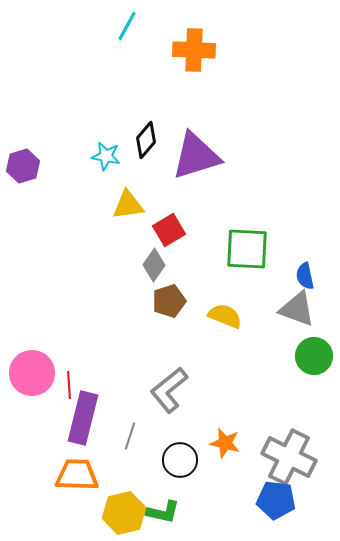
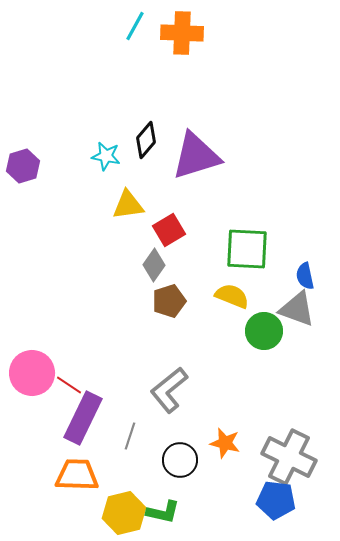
cyan line: moved 8 px right
orange cross: moved 12 px left, 17 px up
yellow semicircle: moved 7 px right, 20 px up
green circle: moved 50 px left, 25 px up
red line: rotated 52 degrees counterclockwise
purple rectangle: rotated 12 degrees clockwise
